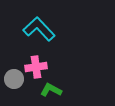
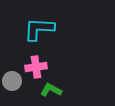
cyan L-shape: rotated 44 degrees counterclockwise
gray circle: moved 2 px left, 2 px down
